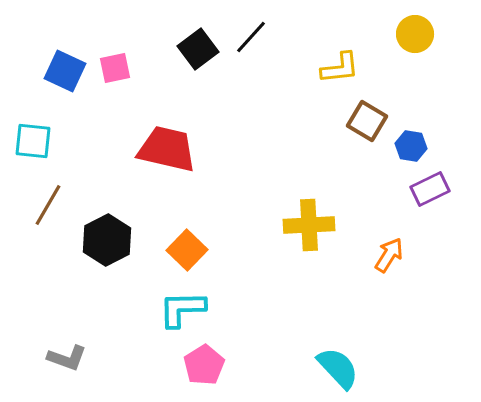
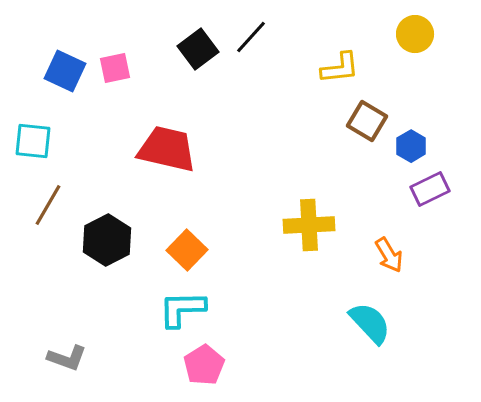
blue hexagon: rotated 20 degrees clockwise
orange arrow: rotated 117 degrees clockwise
cyan semicircle: moved 32 px right, 45 px up
